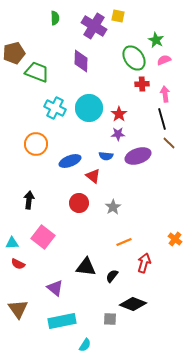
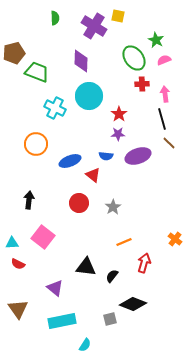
cyan circle: moved 12 px up
red triangle: moved 1 px up
gray square: rotated 16 degrees counterclockwise
